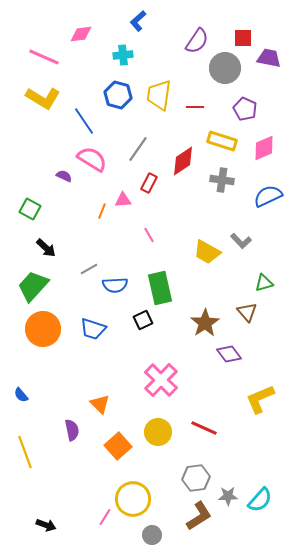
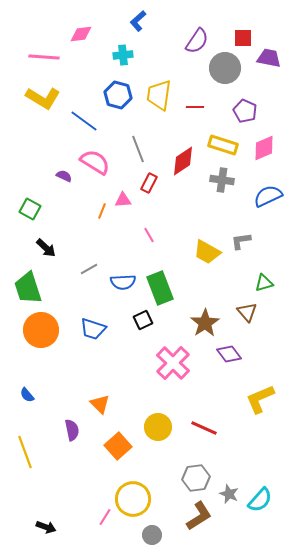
pink line at (44, 57): rotated 20 degrees counterclockwise
purple pentagon at (245, 109): moved 2 px down
blue line at (84, 121): rotated 20 degrees counterclockwise
yellow rectangle at (222, 141): moved 1 px right, 4 px down
gray line at (138, 149): rotated 56 degrees counterclockwise
pink semicircle at (92, 159): moved 3 px right, 3 px down
gray L-shape at (241, 241): rotated 125 degrees clockwise
blue semicircle at (115, 285): moved 8 px right, 3 px up
green trapezoid at (33, 286): moved 5 px left, 2 px down; rotated 60 degrees counterclockwise
green rectangle at (160, 288): rotated 8 degrees counterclockwise
orange circle at (43, 329): moved 2 px left, 1 px down
pink cross at (161, 380): moved 12 px right, 17 px up
blue semicircle at (21, 395): moved 6 px right
yellow circle at (158, 432): moved 5 px up
gray star at (228, 496): moved 1 px right, 2 px up; rotated 24 degrees clockwise
black arrow at (46, 525): moved 2 px down
